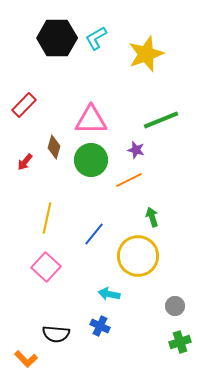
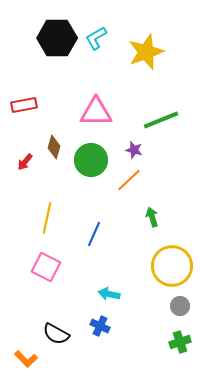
yellow star: moved 2 px up
red rectangle: rotated 35 degrees clockwise
pink triangle: moved 5 px right, 8 px up
purple star: moved 2 px left
orange line: rotated 16 degrees counterclockwise
blue line: rotated 15 degrees counterclockwise
yellow circle: moved 34 px right, 10 px down
pink square: rotated 16 degrees counterclockwise
gray circle: moved 5 px right
black semicircle: rotated 24 degrees clockwise
